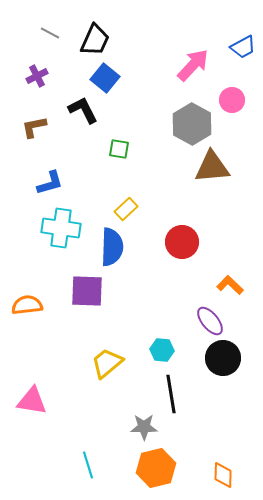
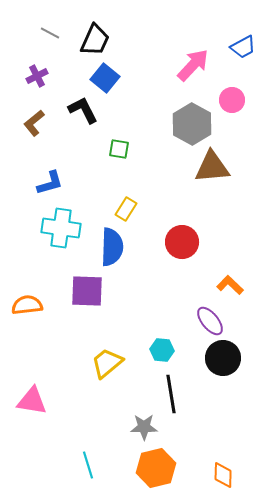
brown L-shape: moved 4 px up; rotated 28 degrees counterclockwise
yellow rectangle: rotated 15 degrees counterclockwise
